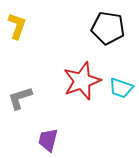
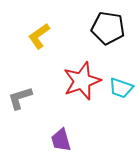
yellow L-shape: moved 22 px right, 10 px down; rotated 144 degrees counterclockwise
purple trapezoid: moved 13 px right; rotated 30 degrees counterclockwise
